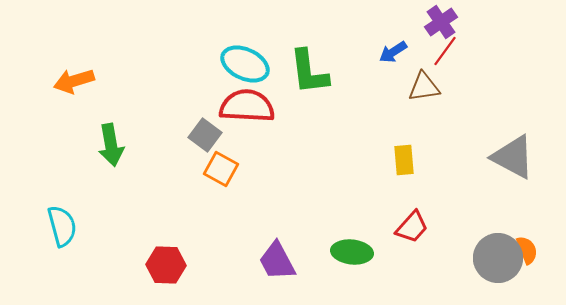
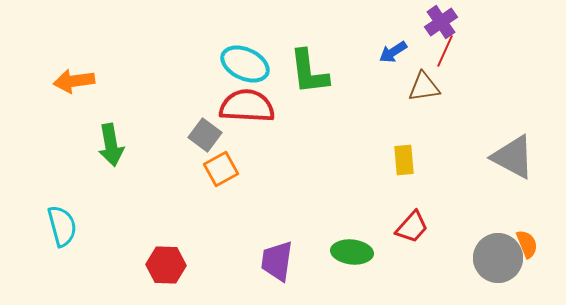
red line: rotated 12 degrees counterclockwise
orange arrow: rotated 9 degrees clockwise
orange square: rotated 32 degrees clockwise
orange semicircle: moved 6 px up
purple trapezoid: rotated 36 degrees clockwise
